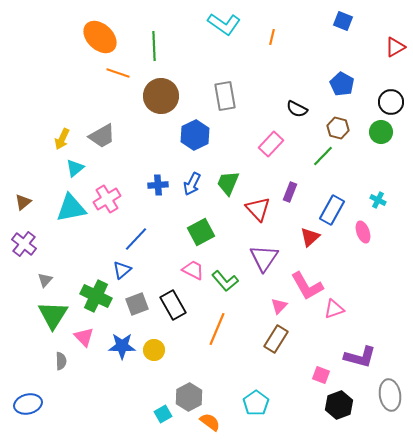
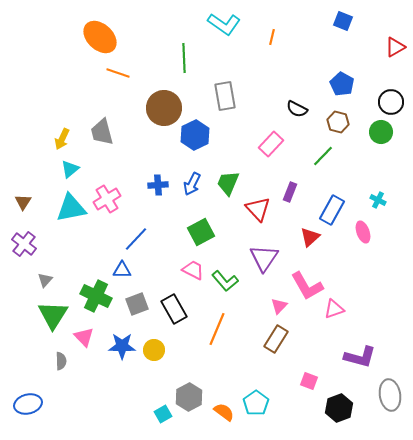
green line at (154, 46): moved 30 px right, 12 px down
brown circle at (161, 96): moved 3 px right, 12 px down
brown hexagon at (338, 128): moved 6 px up
gray trapezoid at (102, 136): moved 4 px up; rotated 104 degrees clockwise
cyan triangle at (75, 168): moved 5 px left, 1 px down
brown triangle at (23, 202): rotated 18 degrees counterclockwise
blue triangle at (122, 270): rotated 42 degrees clockwise
black rectangle at (173, 305): moved 1 px right, 4 px down
pink square at (321, 375): moved 12 px left, 6 px down
black hexagon at (339, 405): moved 3 px down
orange semicircle at (210, 422): moved 14 px right, 10 px up
